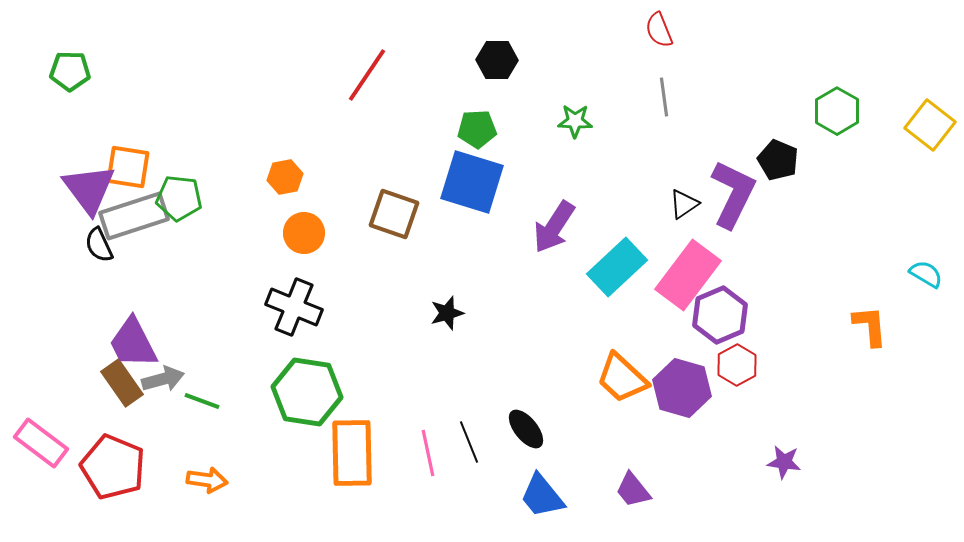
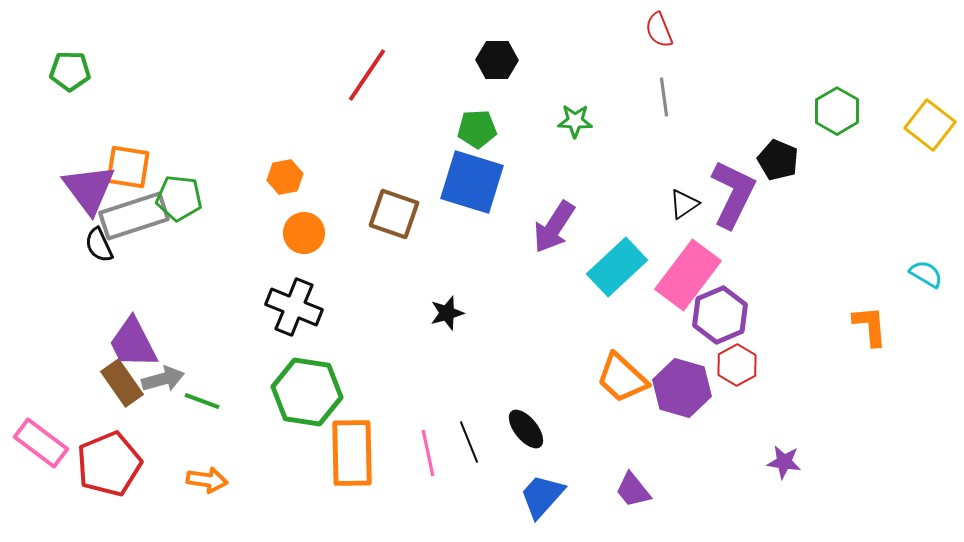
red pentagon at (113, 467): moved 4 px left, 3 px up; rotated 28 degrees clockwise
blue trapezoid at (542, 496): rotated 81 degrees clockwise
